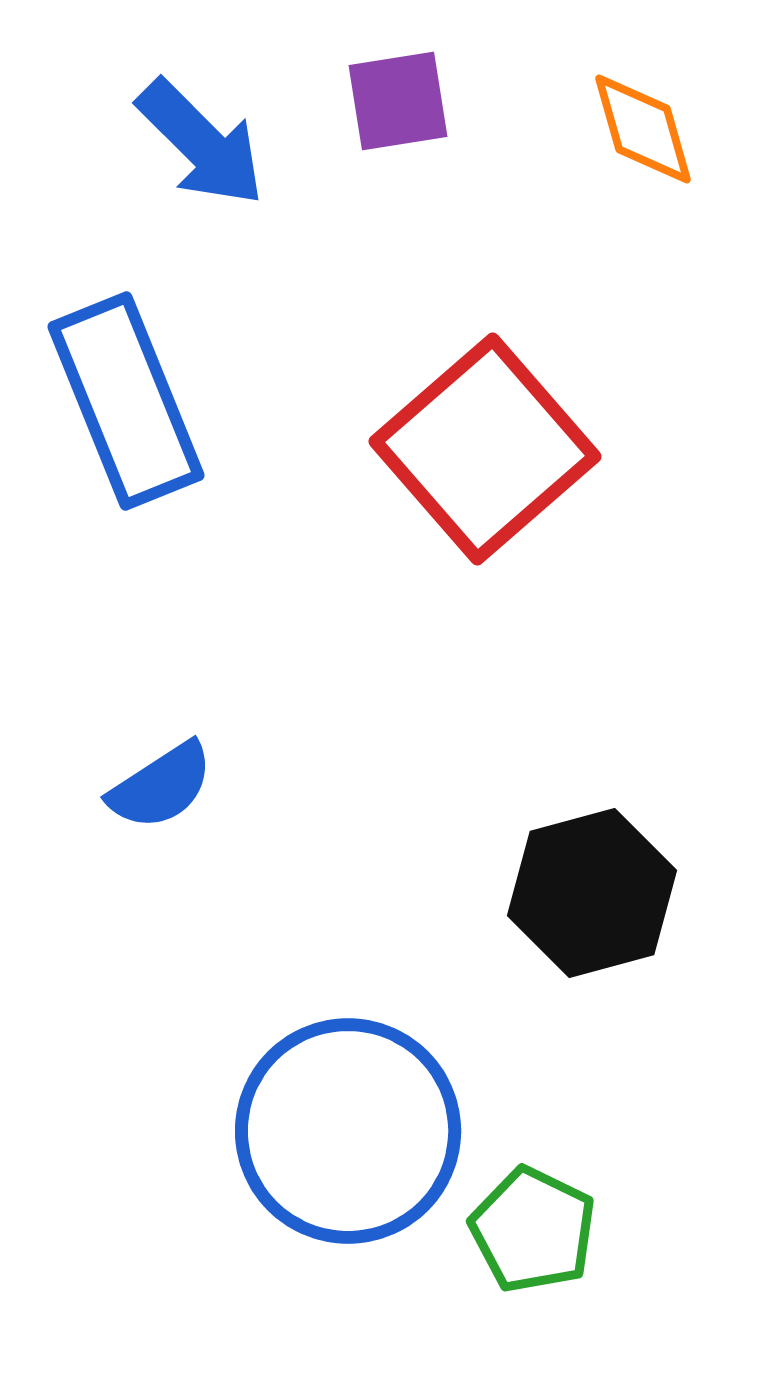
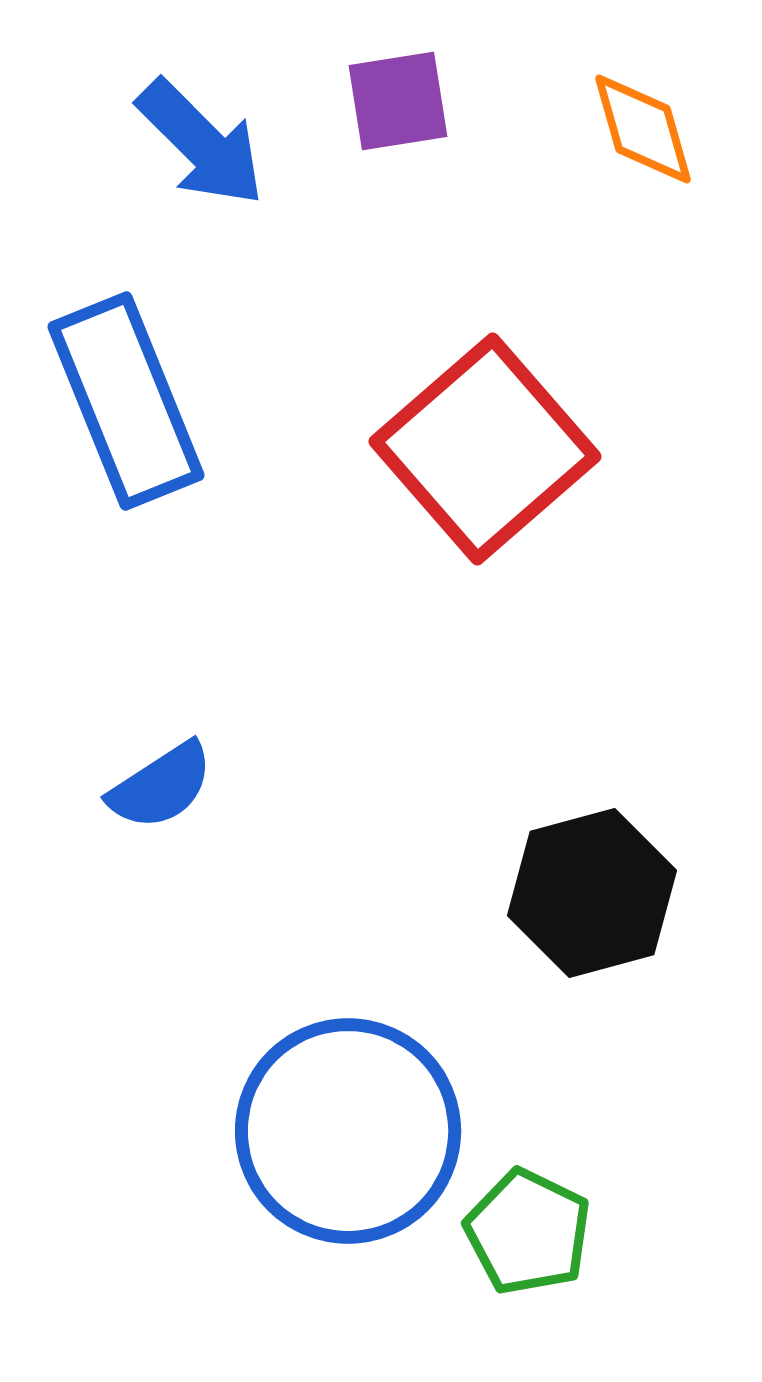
green pentagon: moved 5 px left, 2 px down
